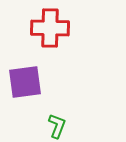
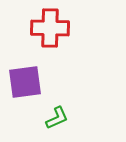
green L-shape: moved 8 px up; rotated 45 degrees clockwise
